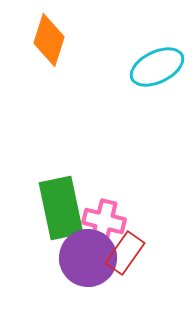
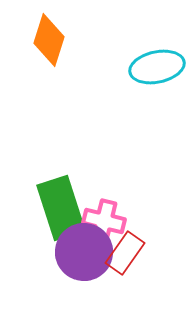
cyan ellipse: rotated 14 degrees clockwise
green rectangle: rotated 6 degrees counterclockwise
purple circle: moved 4 px left, 6 px up
